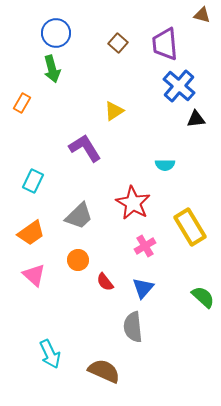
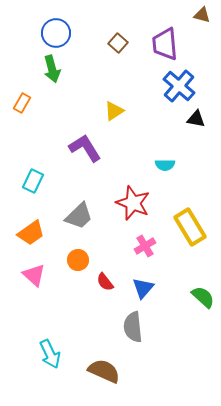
black triangle: rotated 18 degrees clockwise
red star: rotated 8 degrees counterclockwise
